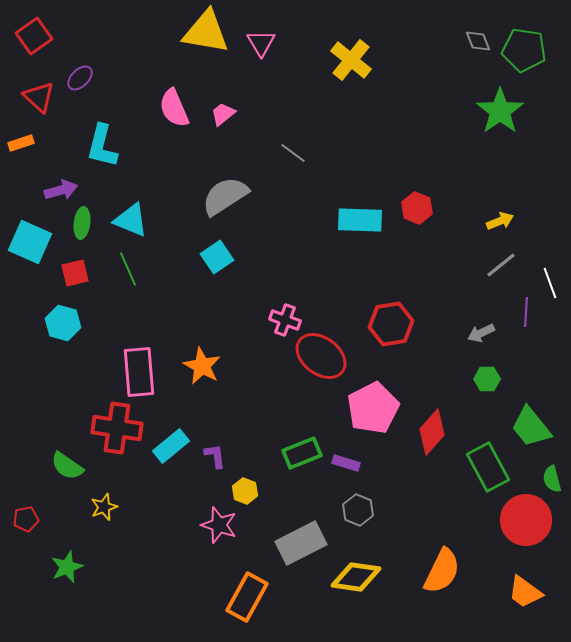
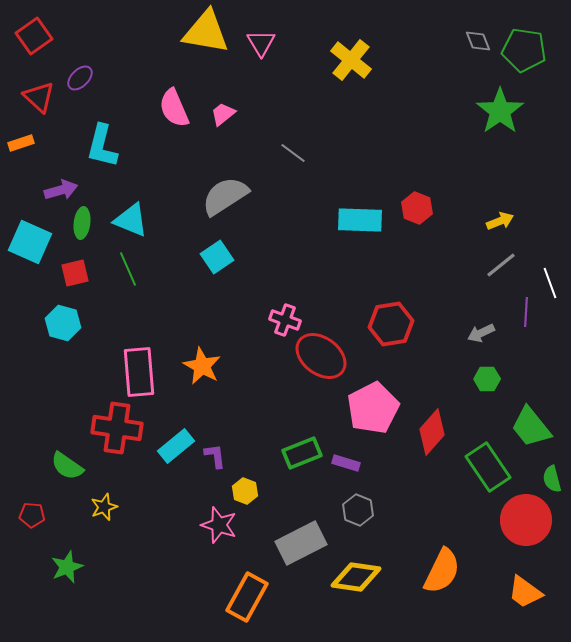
cyan rectangle at (171, 446): moved 5 px right
green rectangle at (488, 467): rotated 6 degrees counterclockwise
red pentagon at (26, 519): moved 6 px right, 4 px up; rotated 15 degrees clockwise
